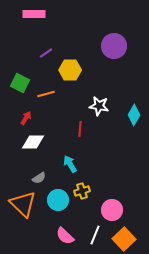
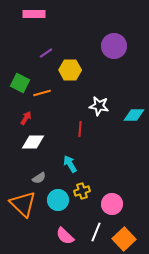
orange line: moved 4 px left, 1 px up
cyan diamond: rotated 60 degrees clockwise
pink circle: moved 6 px up
white line: moved 1 px right, 3 px up
